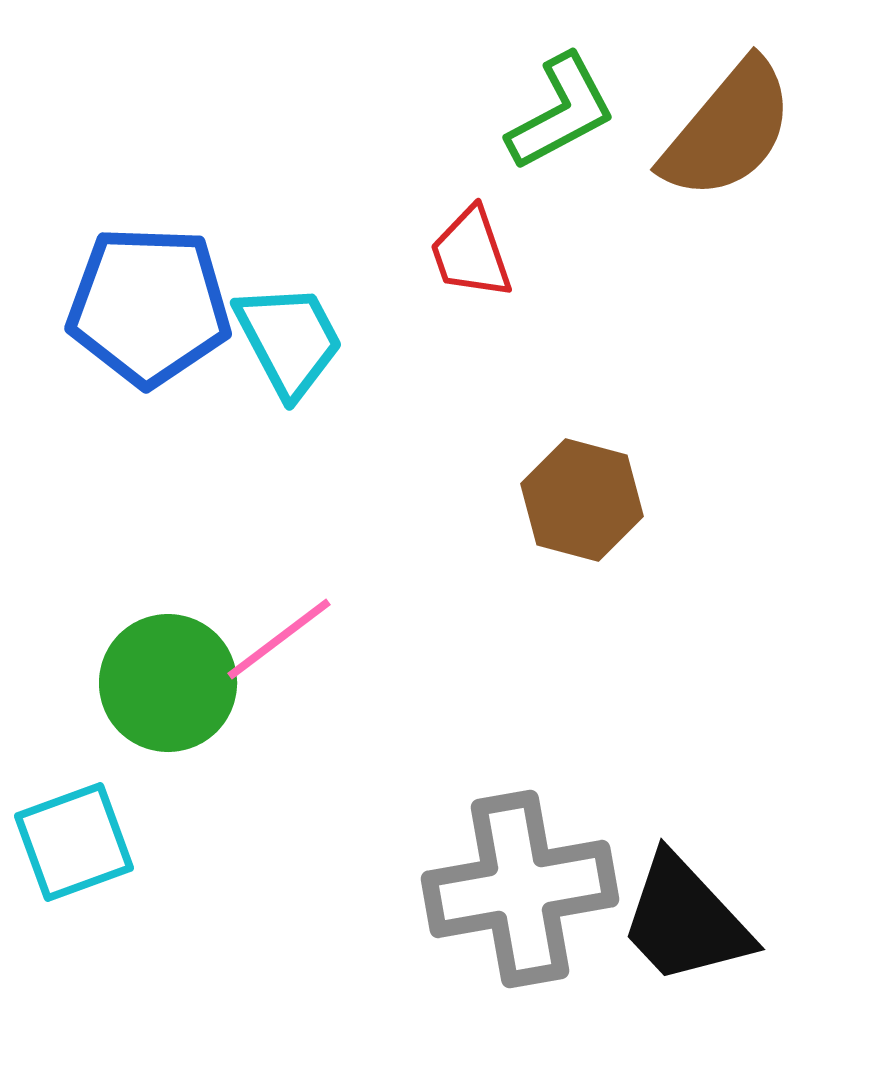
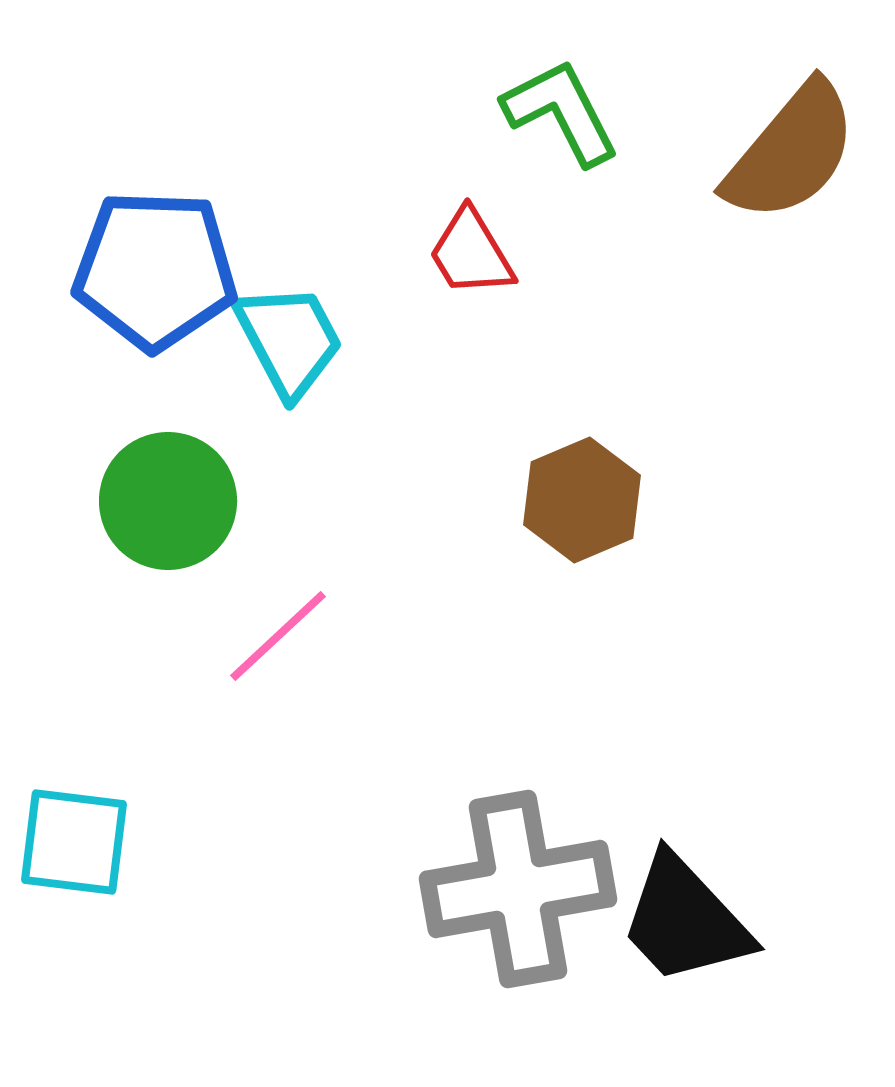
green L-shape: rotated 89 degrees counterclockwise
brown semicircle: moved 63 px right, 22 px down
red trapezoid: rotated 12 degrees counterclockwise
blue pentagon: moved 6 px right, 36 px up
brown hexagon: rotated 22 degrees clockwise
pink line: moved 1 px left, 3 px up; rotated 6 degrees counterclockwise
green circle: moved 182 px up
cyan square: rotated 27 degrees clockwise
gray cross: moved 2 px left
